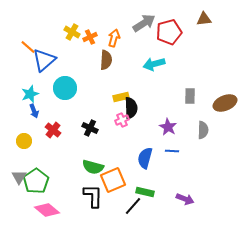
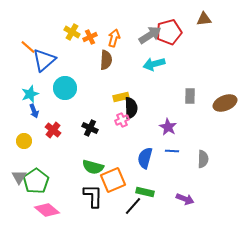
gray arrow: moved 6 px right, 12 px down
gray semicircle: moved 29 px down
